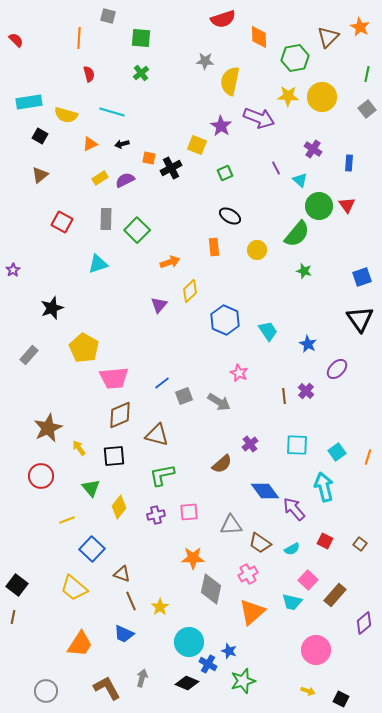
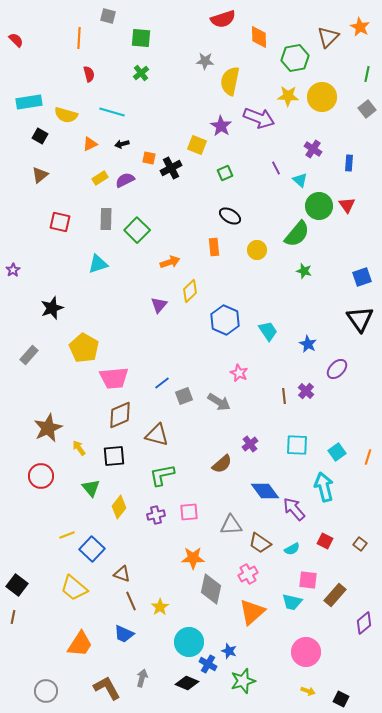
red square at (62, 222): moved 2 px left; rotated 15 degrees counterclockwise
yellow line at (67, 520): moved 15 px down
pink square at (308, 580): rotated 36 degrees counterclockwise
pink circle at (316, 650): moved 10 px left, 2 px down
